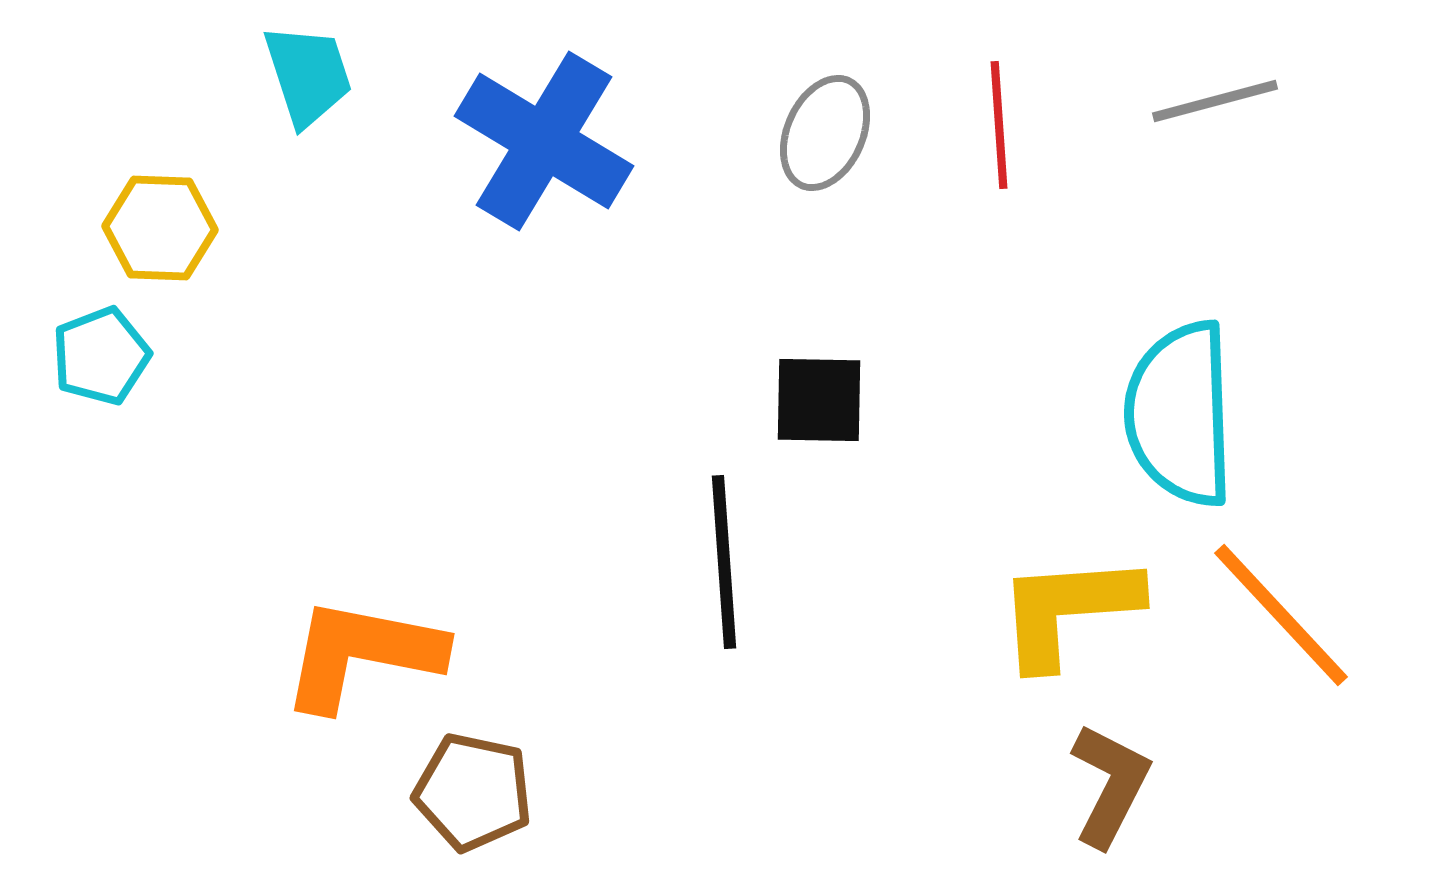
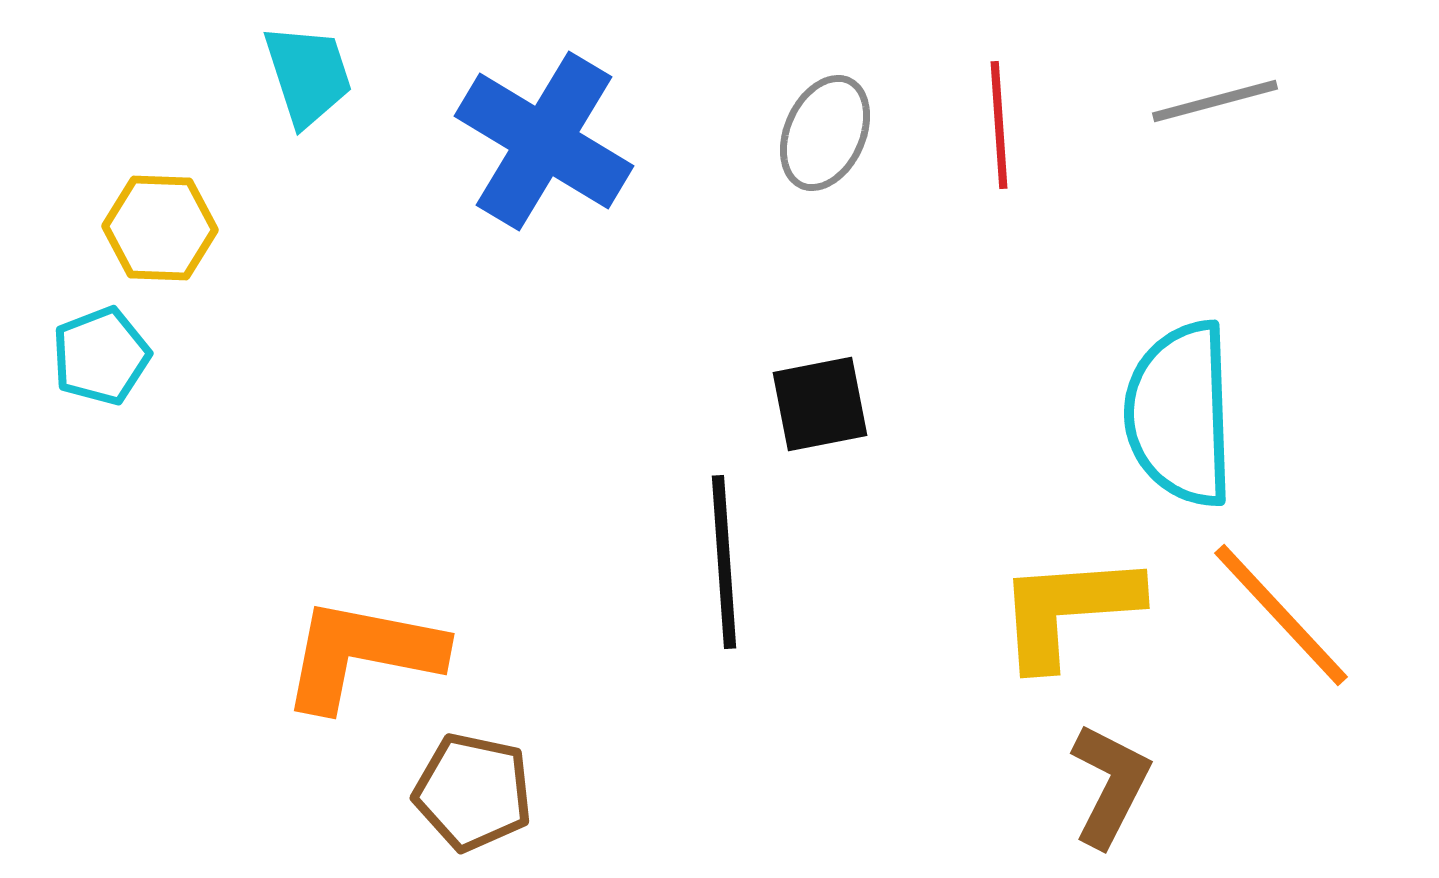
black square: moved 1 px right, 4 px down; rotated 12 degrees counterclockwise
